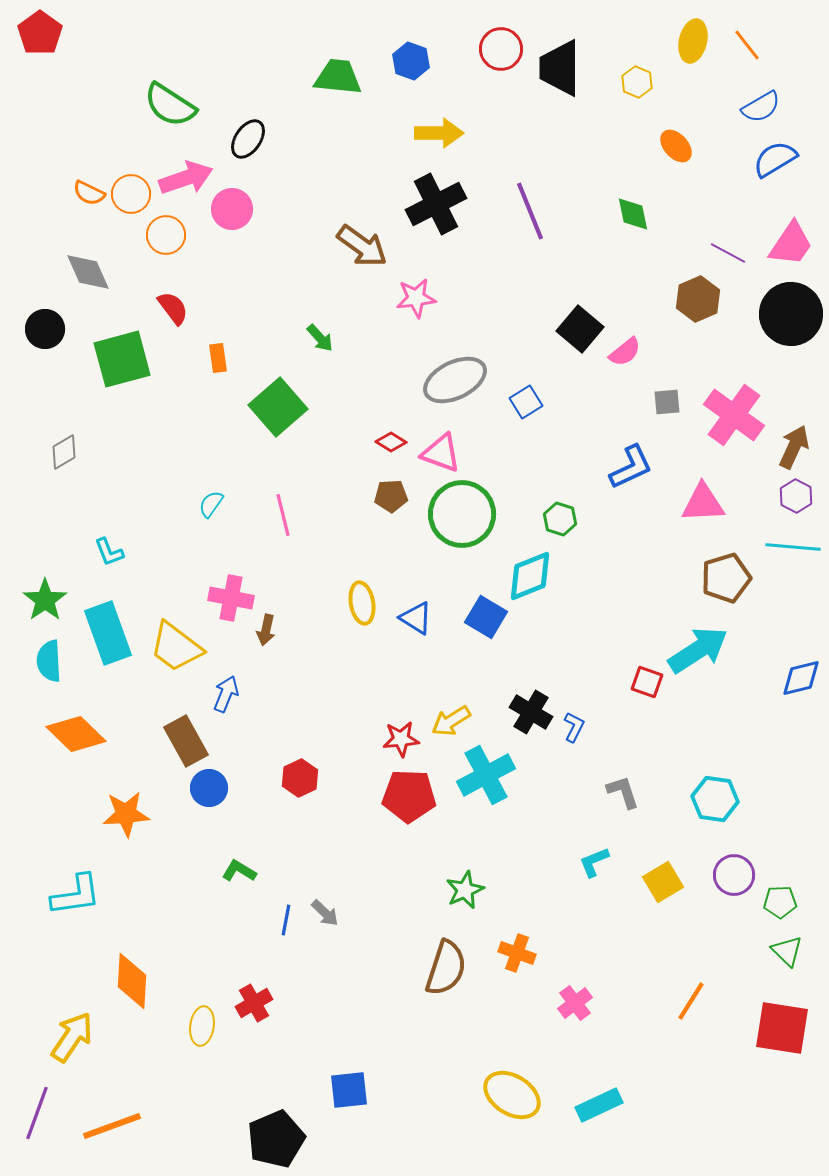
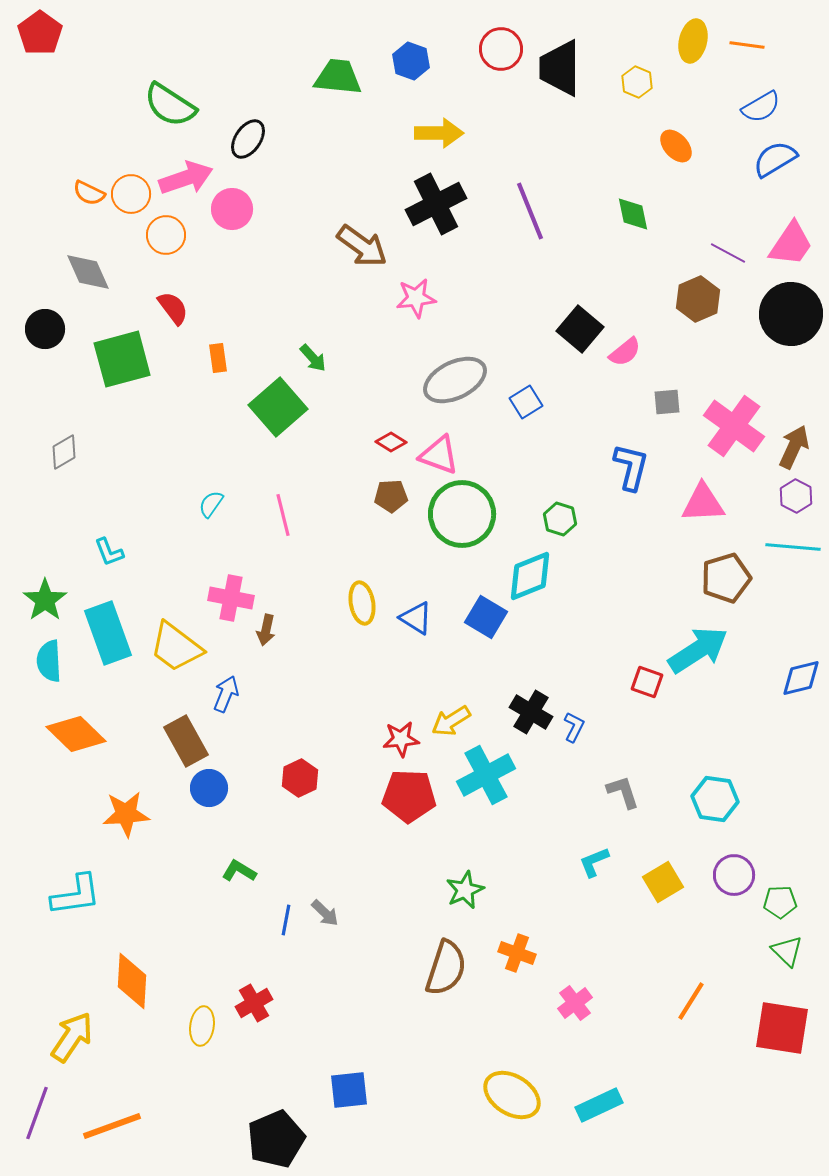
orange line at (747, 45): rotated 44 degrees counterclockwise
green arrow at (320, 338): moved 7 px left, 20 px down
pink cross at (734, 415): moved 11 px down
pink triangle at (441, 453): moved 2 px left, 2 px down
blue L-shape at (631, 467): rotated 51 degrees counterclockwise
